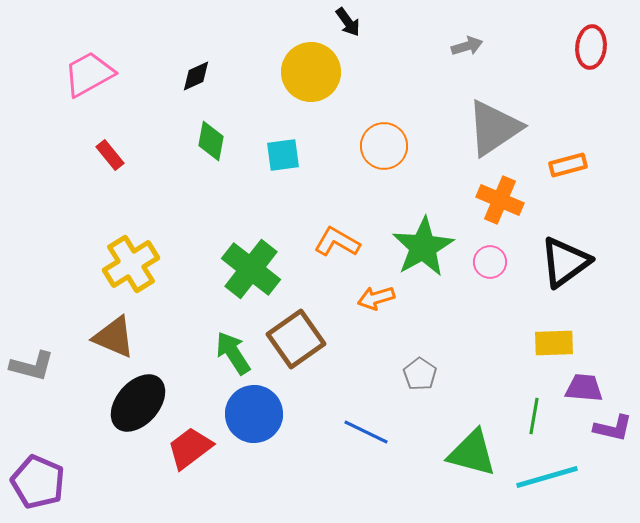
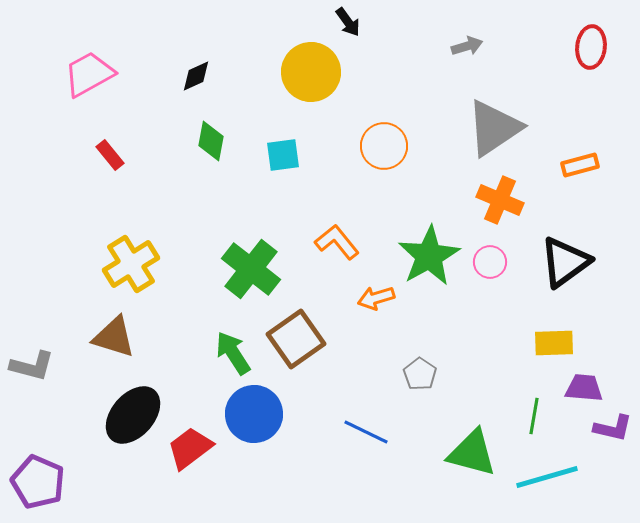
orange rectangle: moved 12 px right
orange L-shape: rotated 21 degrees clockwise
green star: moved 6 px right, 9 px down
brown triangle: rotated 6 degrees counterclockwise
black ellipse: moved 5 px left, 12 px down
